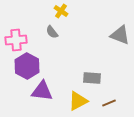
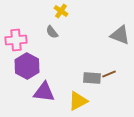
purple triangle: moved 2 px right, 1 px down
brown line: moved 29 px up
